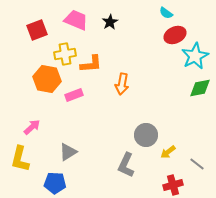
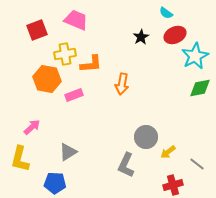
black star: moved 31 px right, 15 px down
gray circle: moved 2 px down
